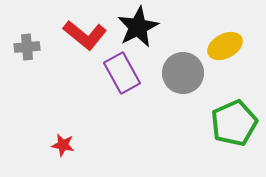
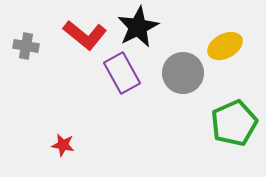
gray cross: moved 1 px left, 1 px up; rotated 15 degrees clockwise
